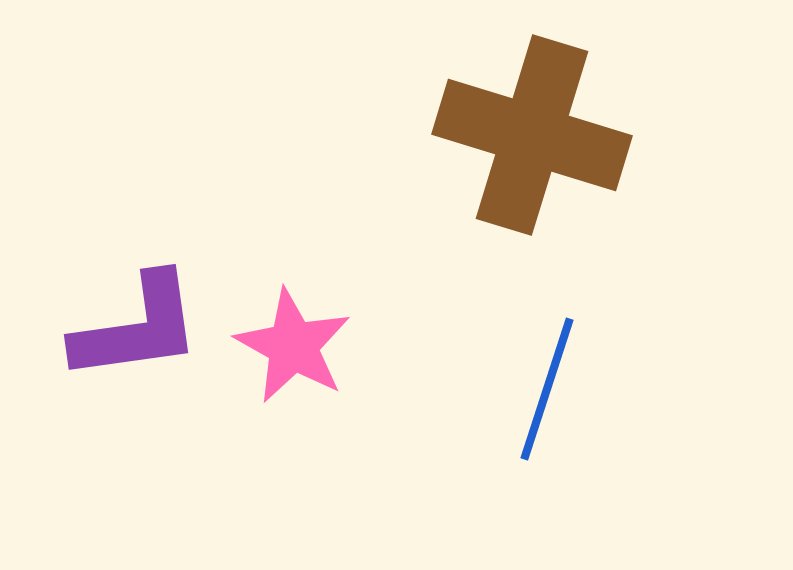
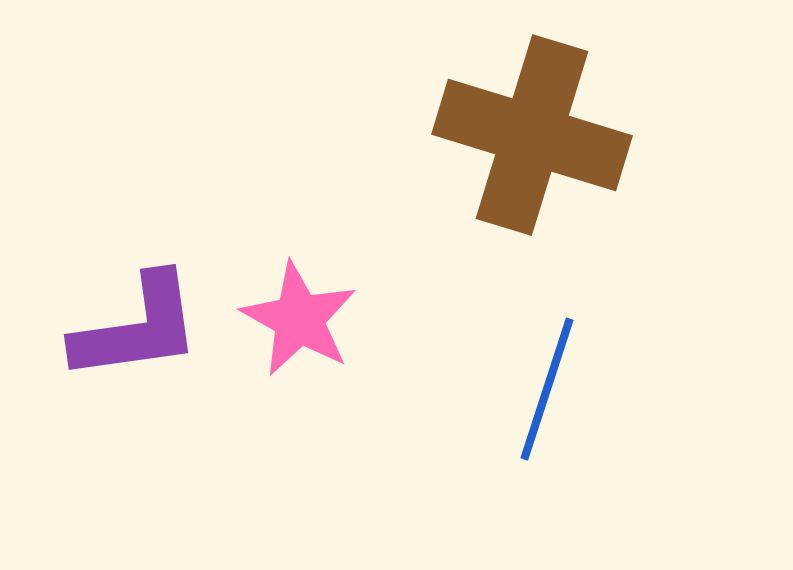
pink star: moved 6 px right, 27 px up
